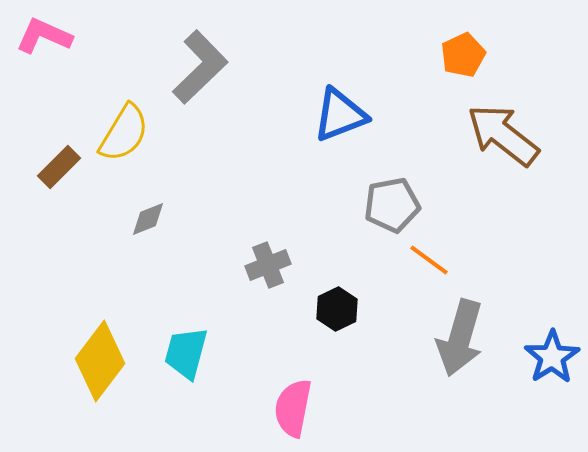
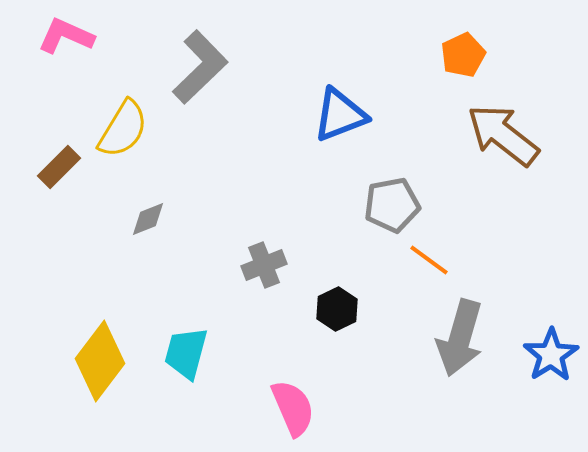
pink L-shape: moved 22 px right
yellow semicircle: moved 1 px left, 4 px up
gray cross: moved 4 px left
blue star: moved 1 px left, 2 px up
pink semicircle: rotated 146 degrees clockwise
